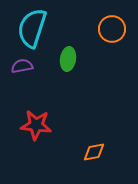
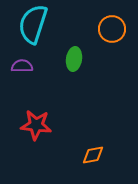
cyan semicircle: moved 1 px right, 4 px up
green ellipse: moved 6 px right
purple semicircle: rotated 10 degrees clockwise
orange diamond: moved 1 px left, 3 px down
